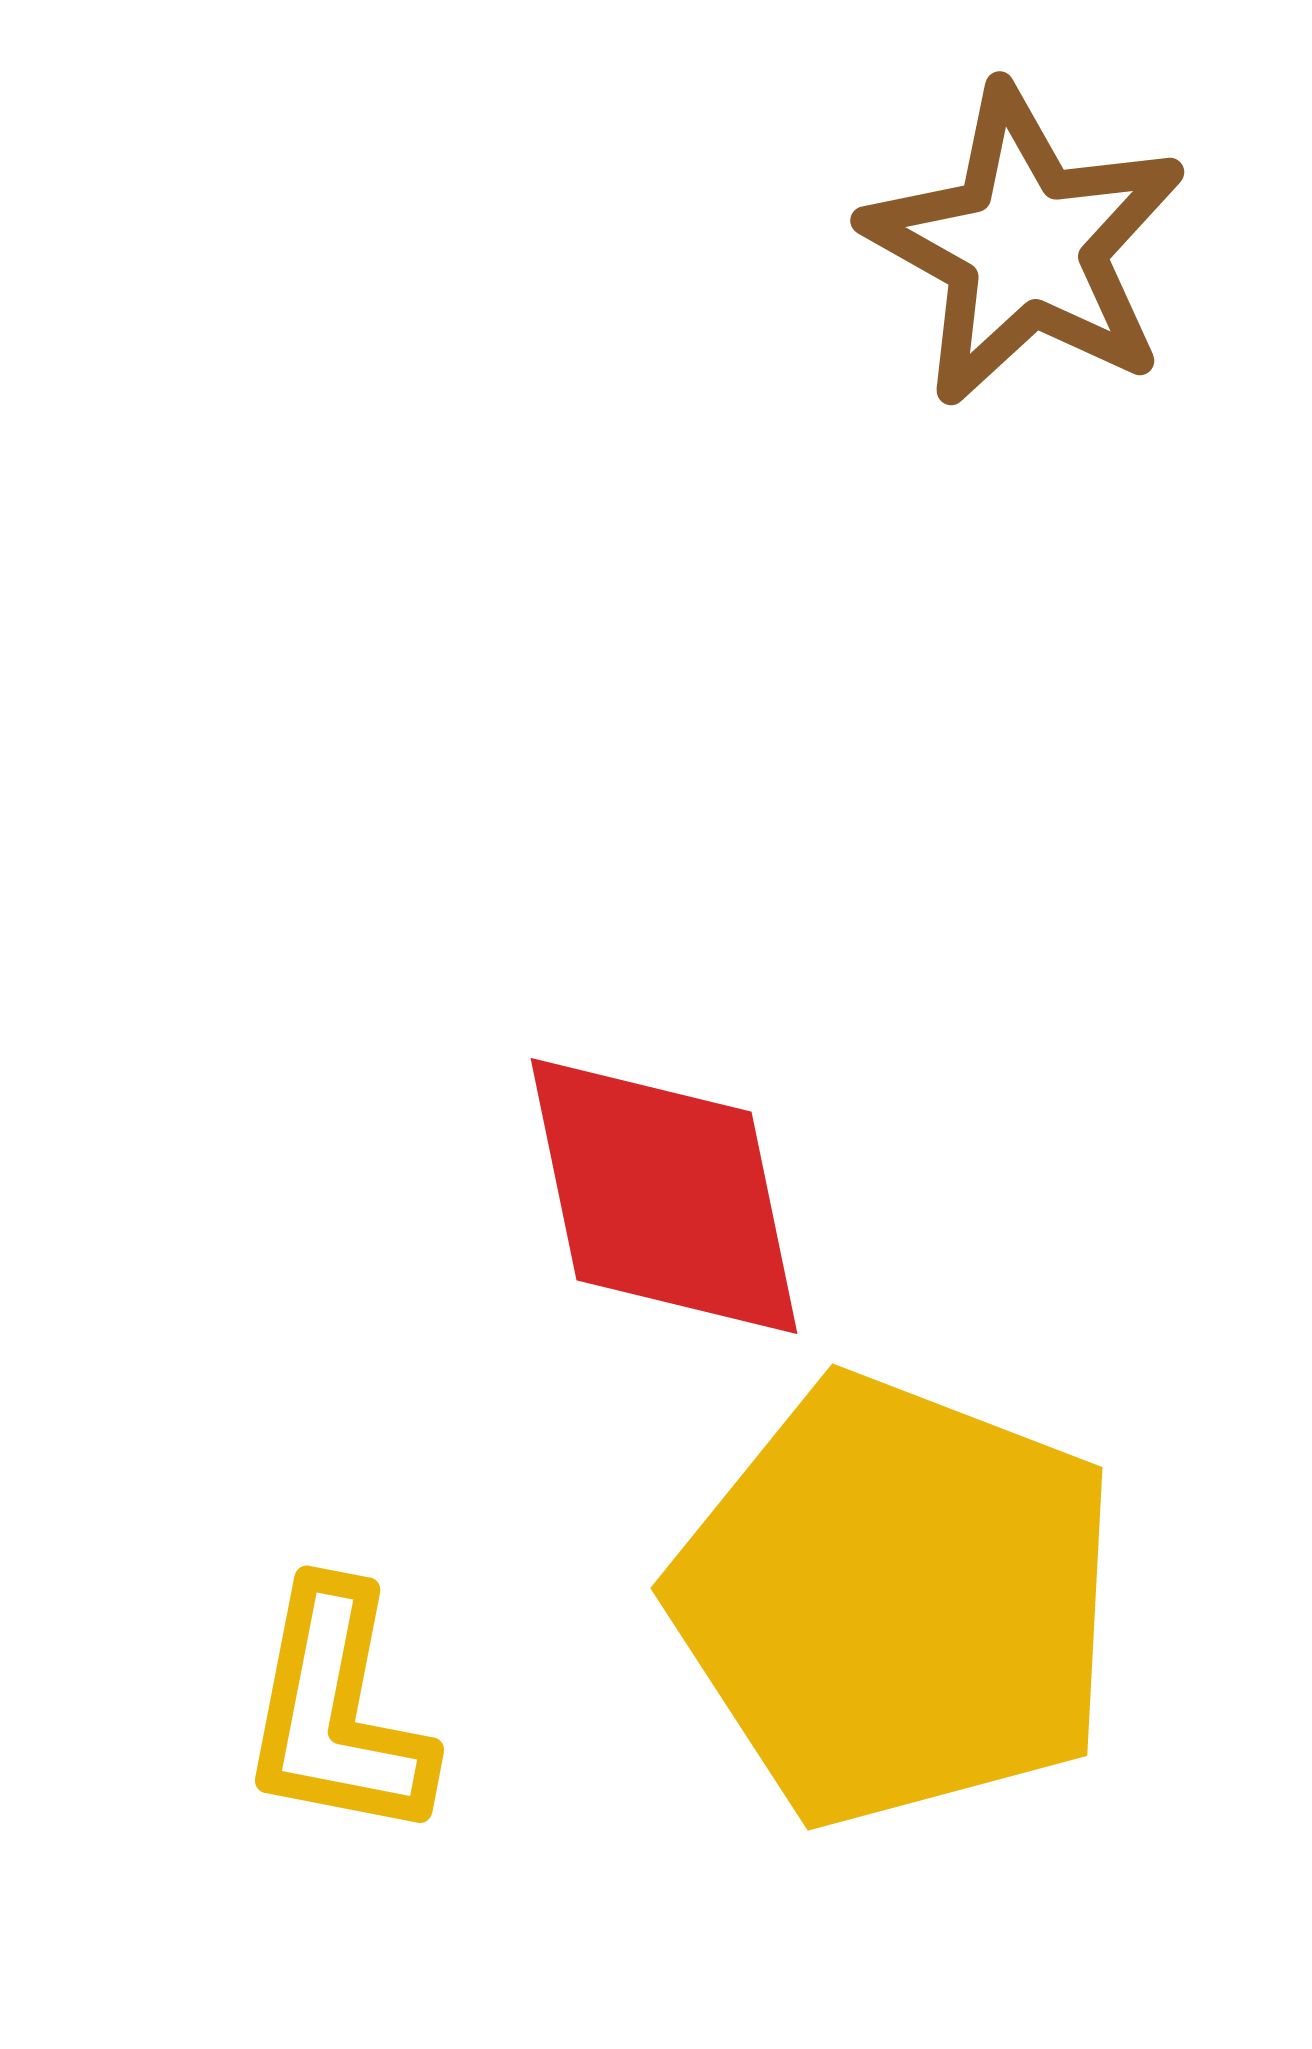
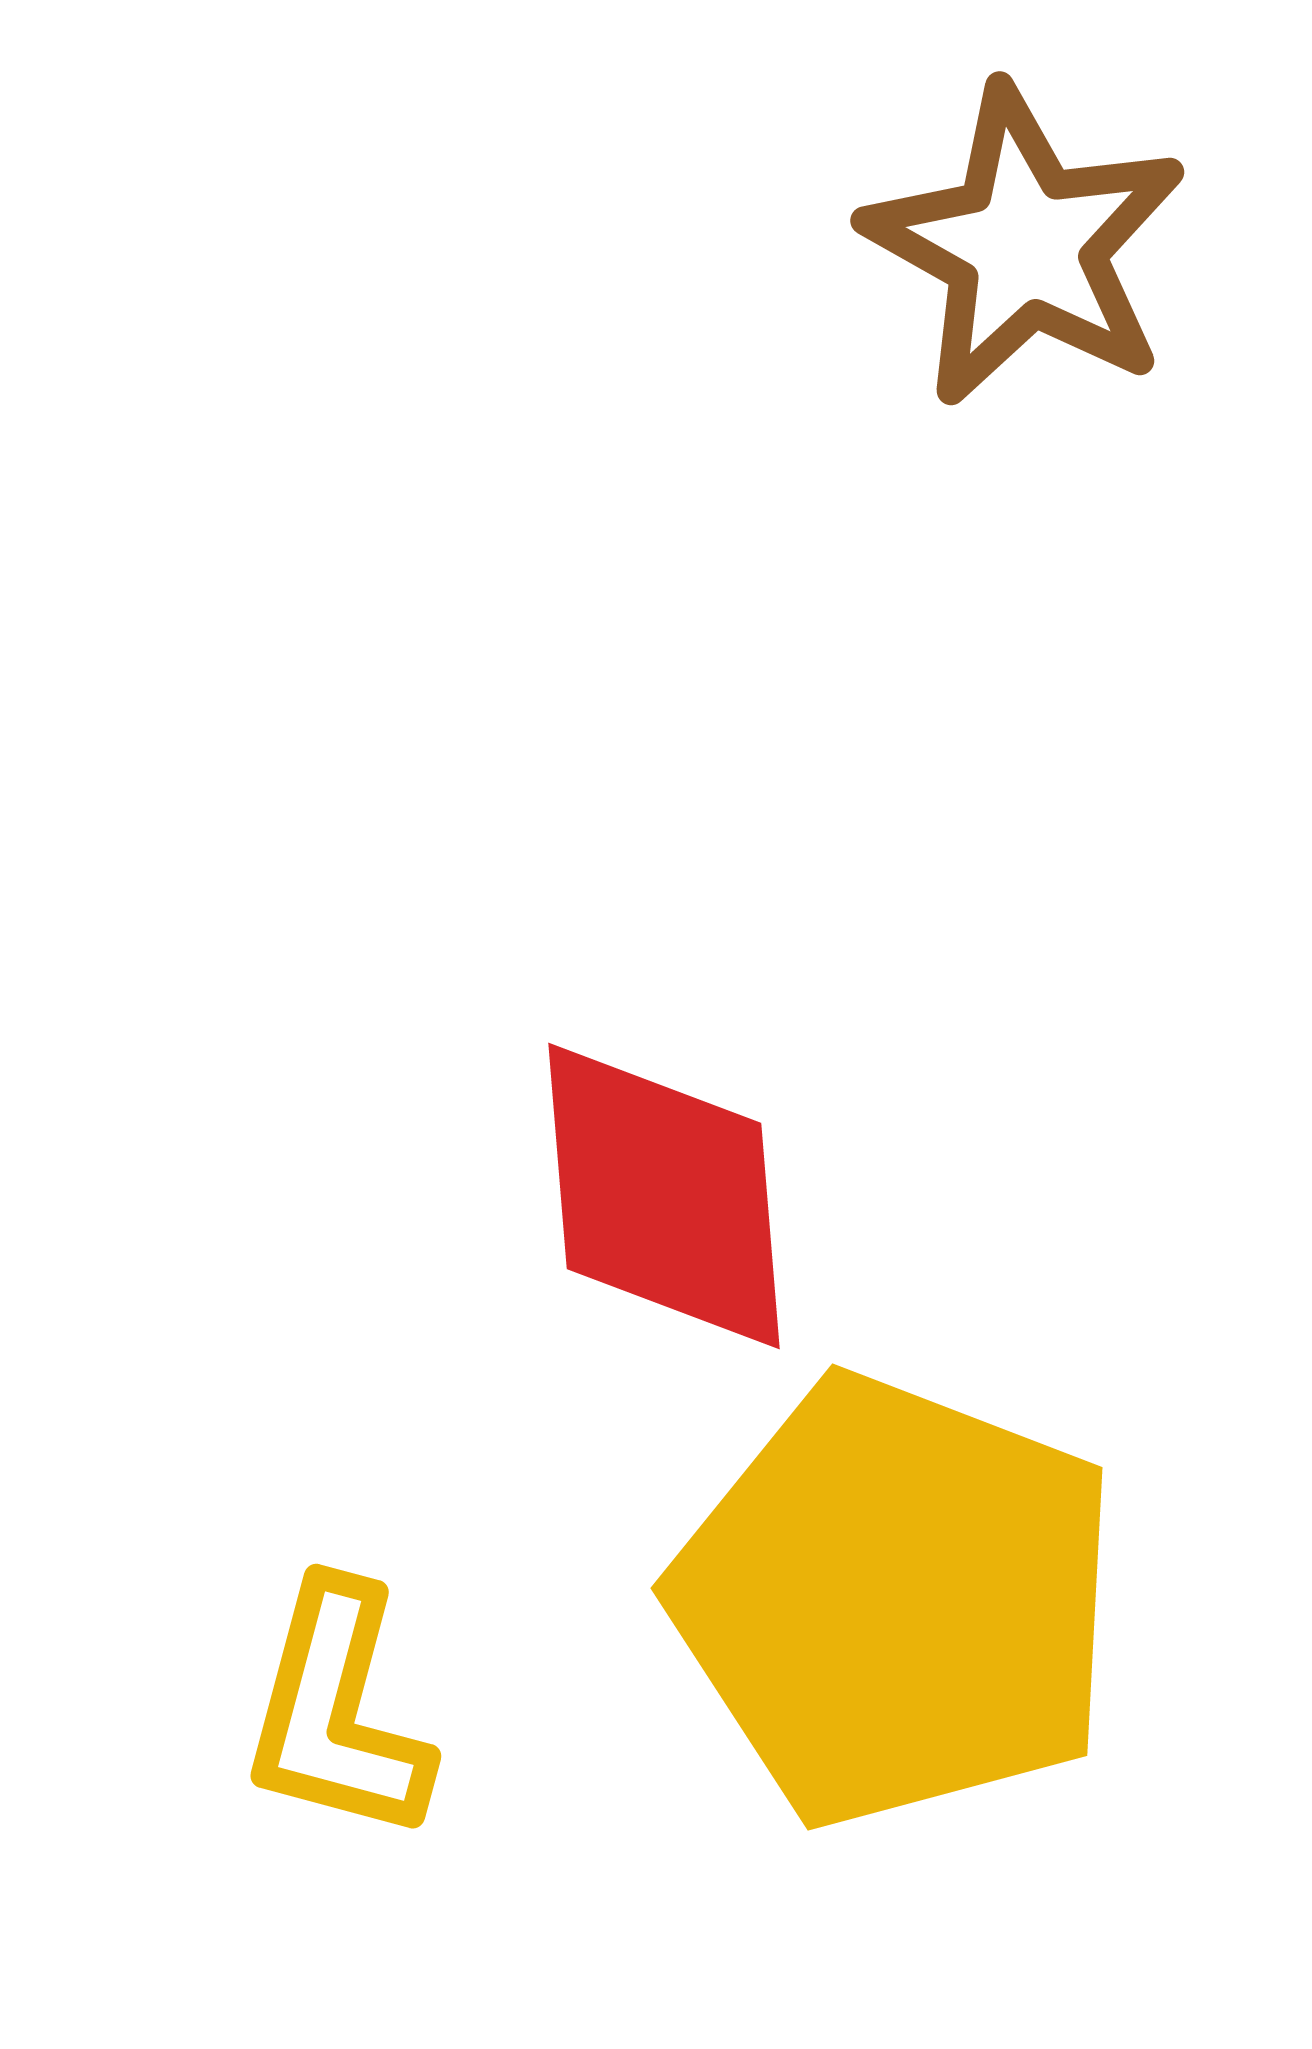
red diamond: rotated 7 degrees clockwise
yellow L-shape: rotated 4 degrees clockwise
